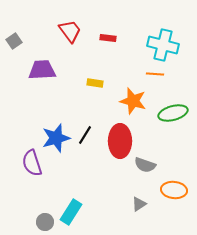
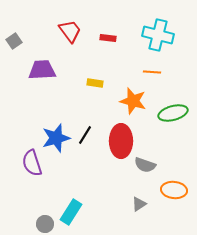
cyan cross: moved 5 px left, 10 px up
orange line: moved 3 px left, 2 px up
red ellipse: moved 1 px right
gray circle: moved 2 px down
